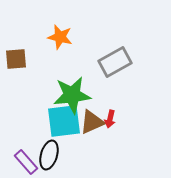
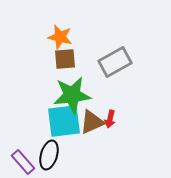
brown square: moved 49 px right
purple rectangle: moved 3 px left
